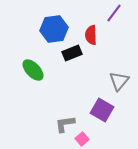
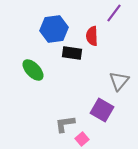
red semicircle: moved 1 px right, 1 px down
black rectangle: rotated 30 degrees clockwise
